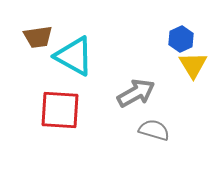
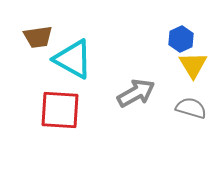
cyan triangle: moved 1 px left, 3 px down
gray semicircle: moved 37 px right, 22 px up
